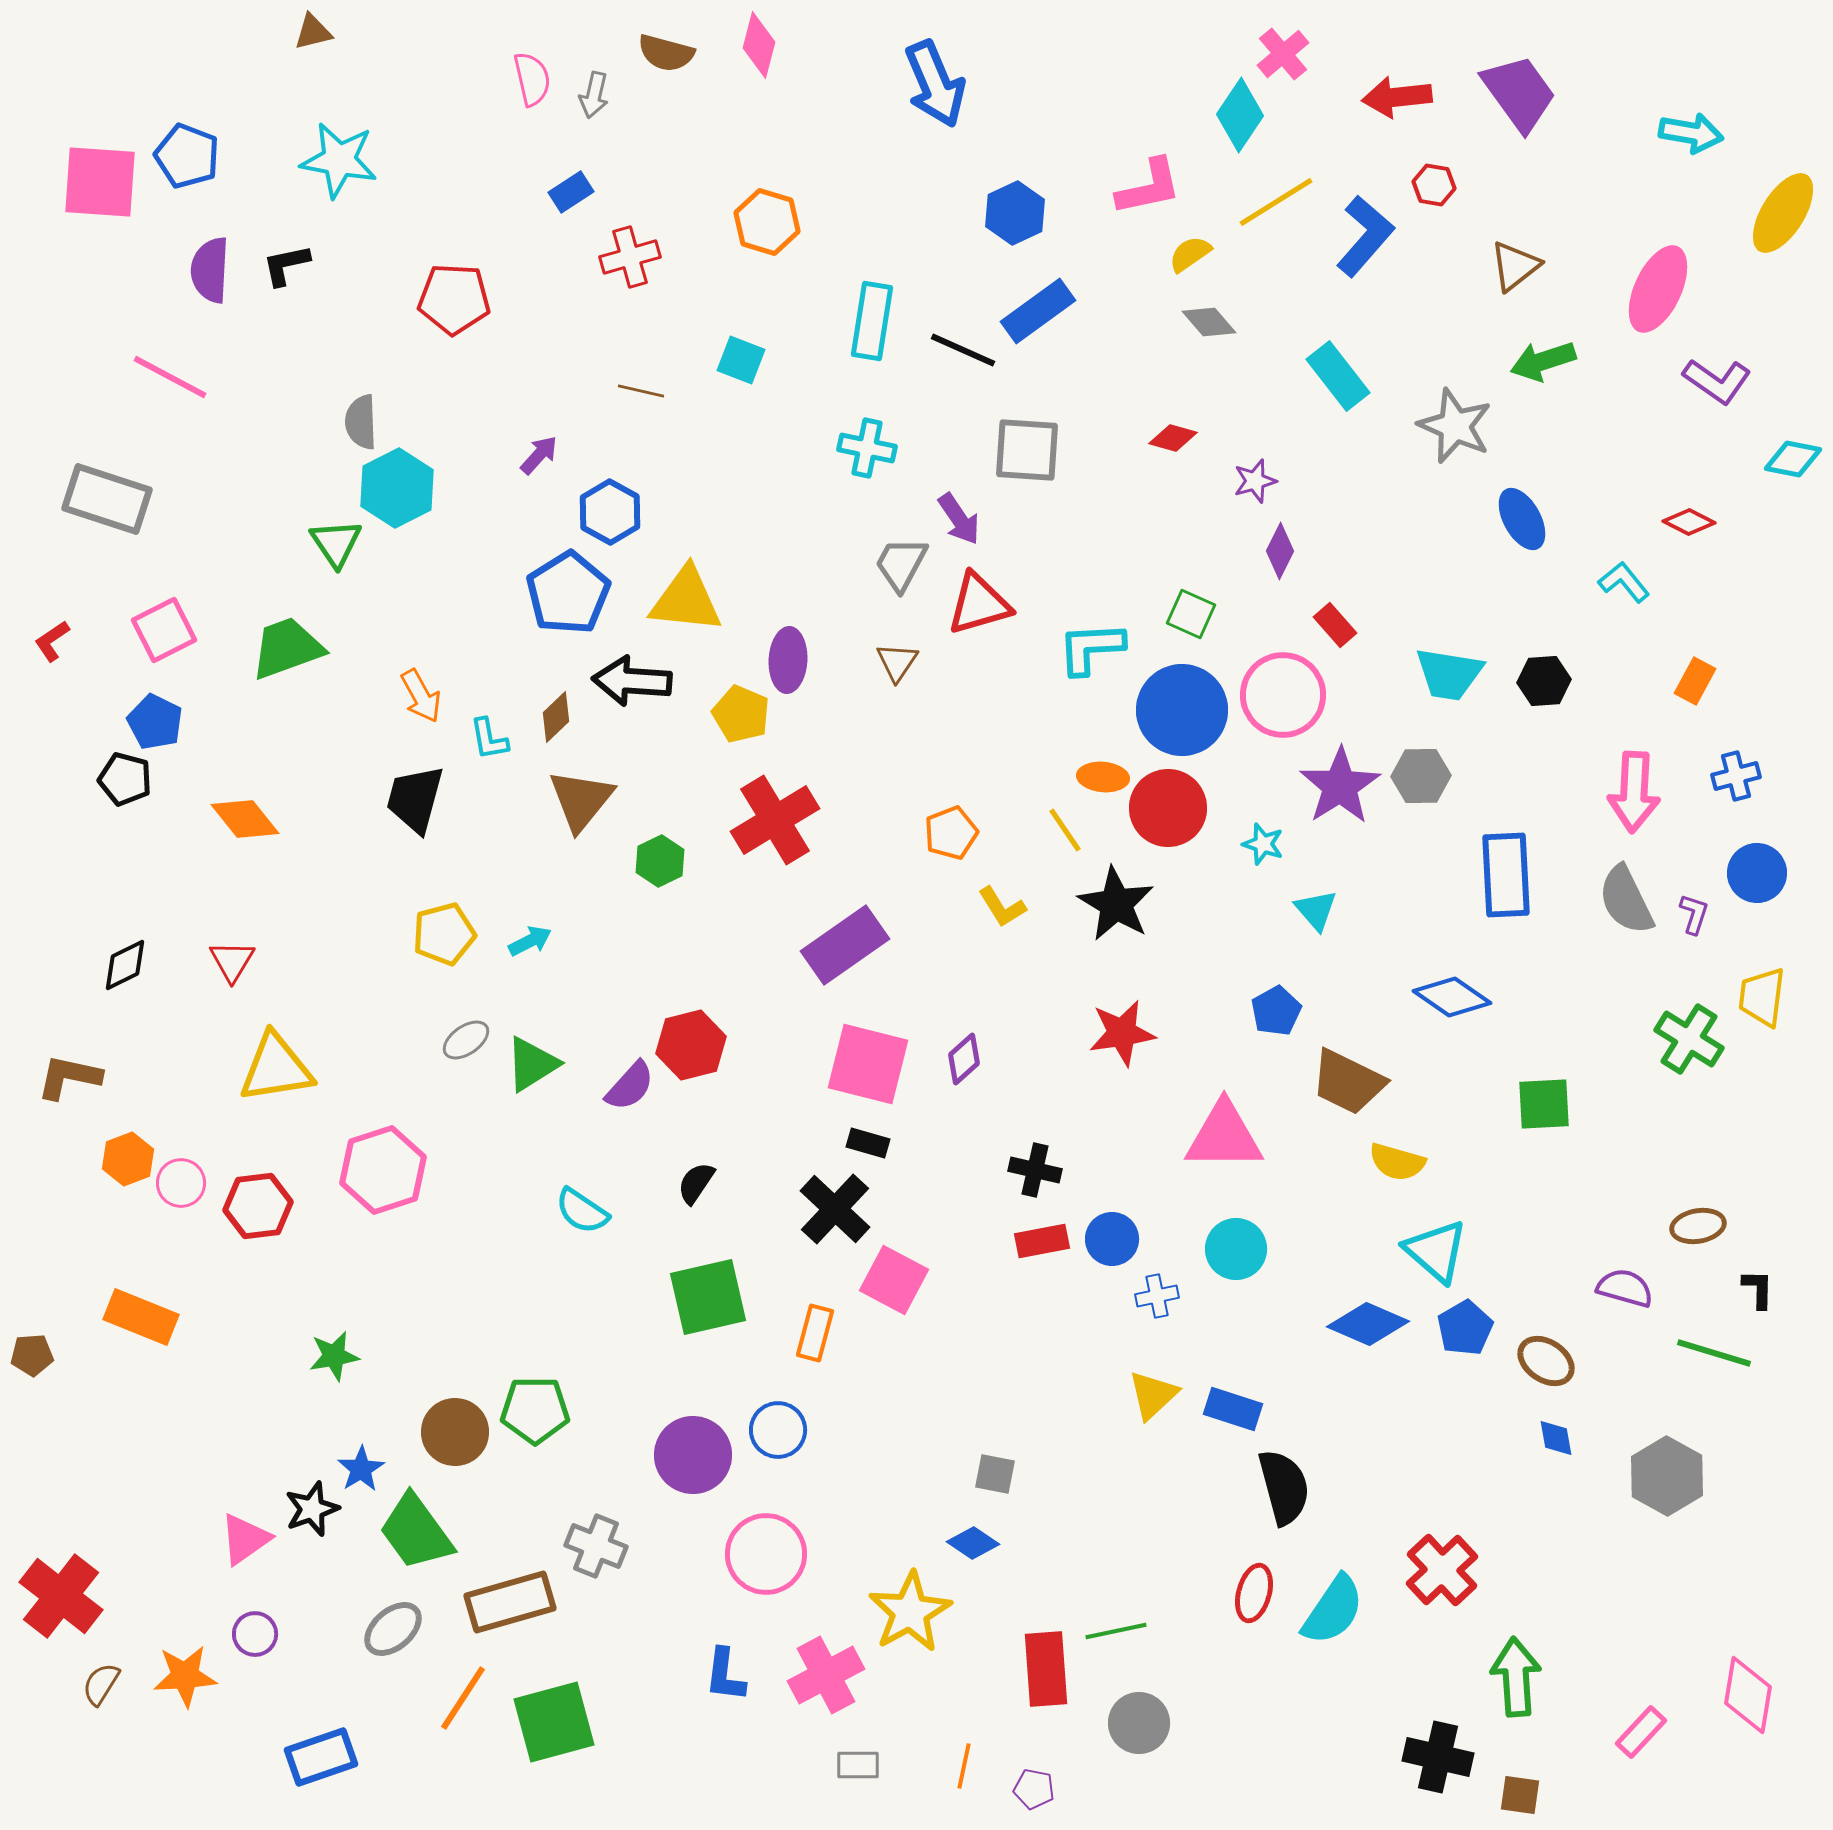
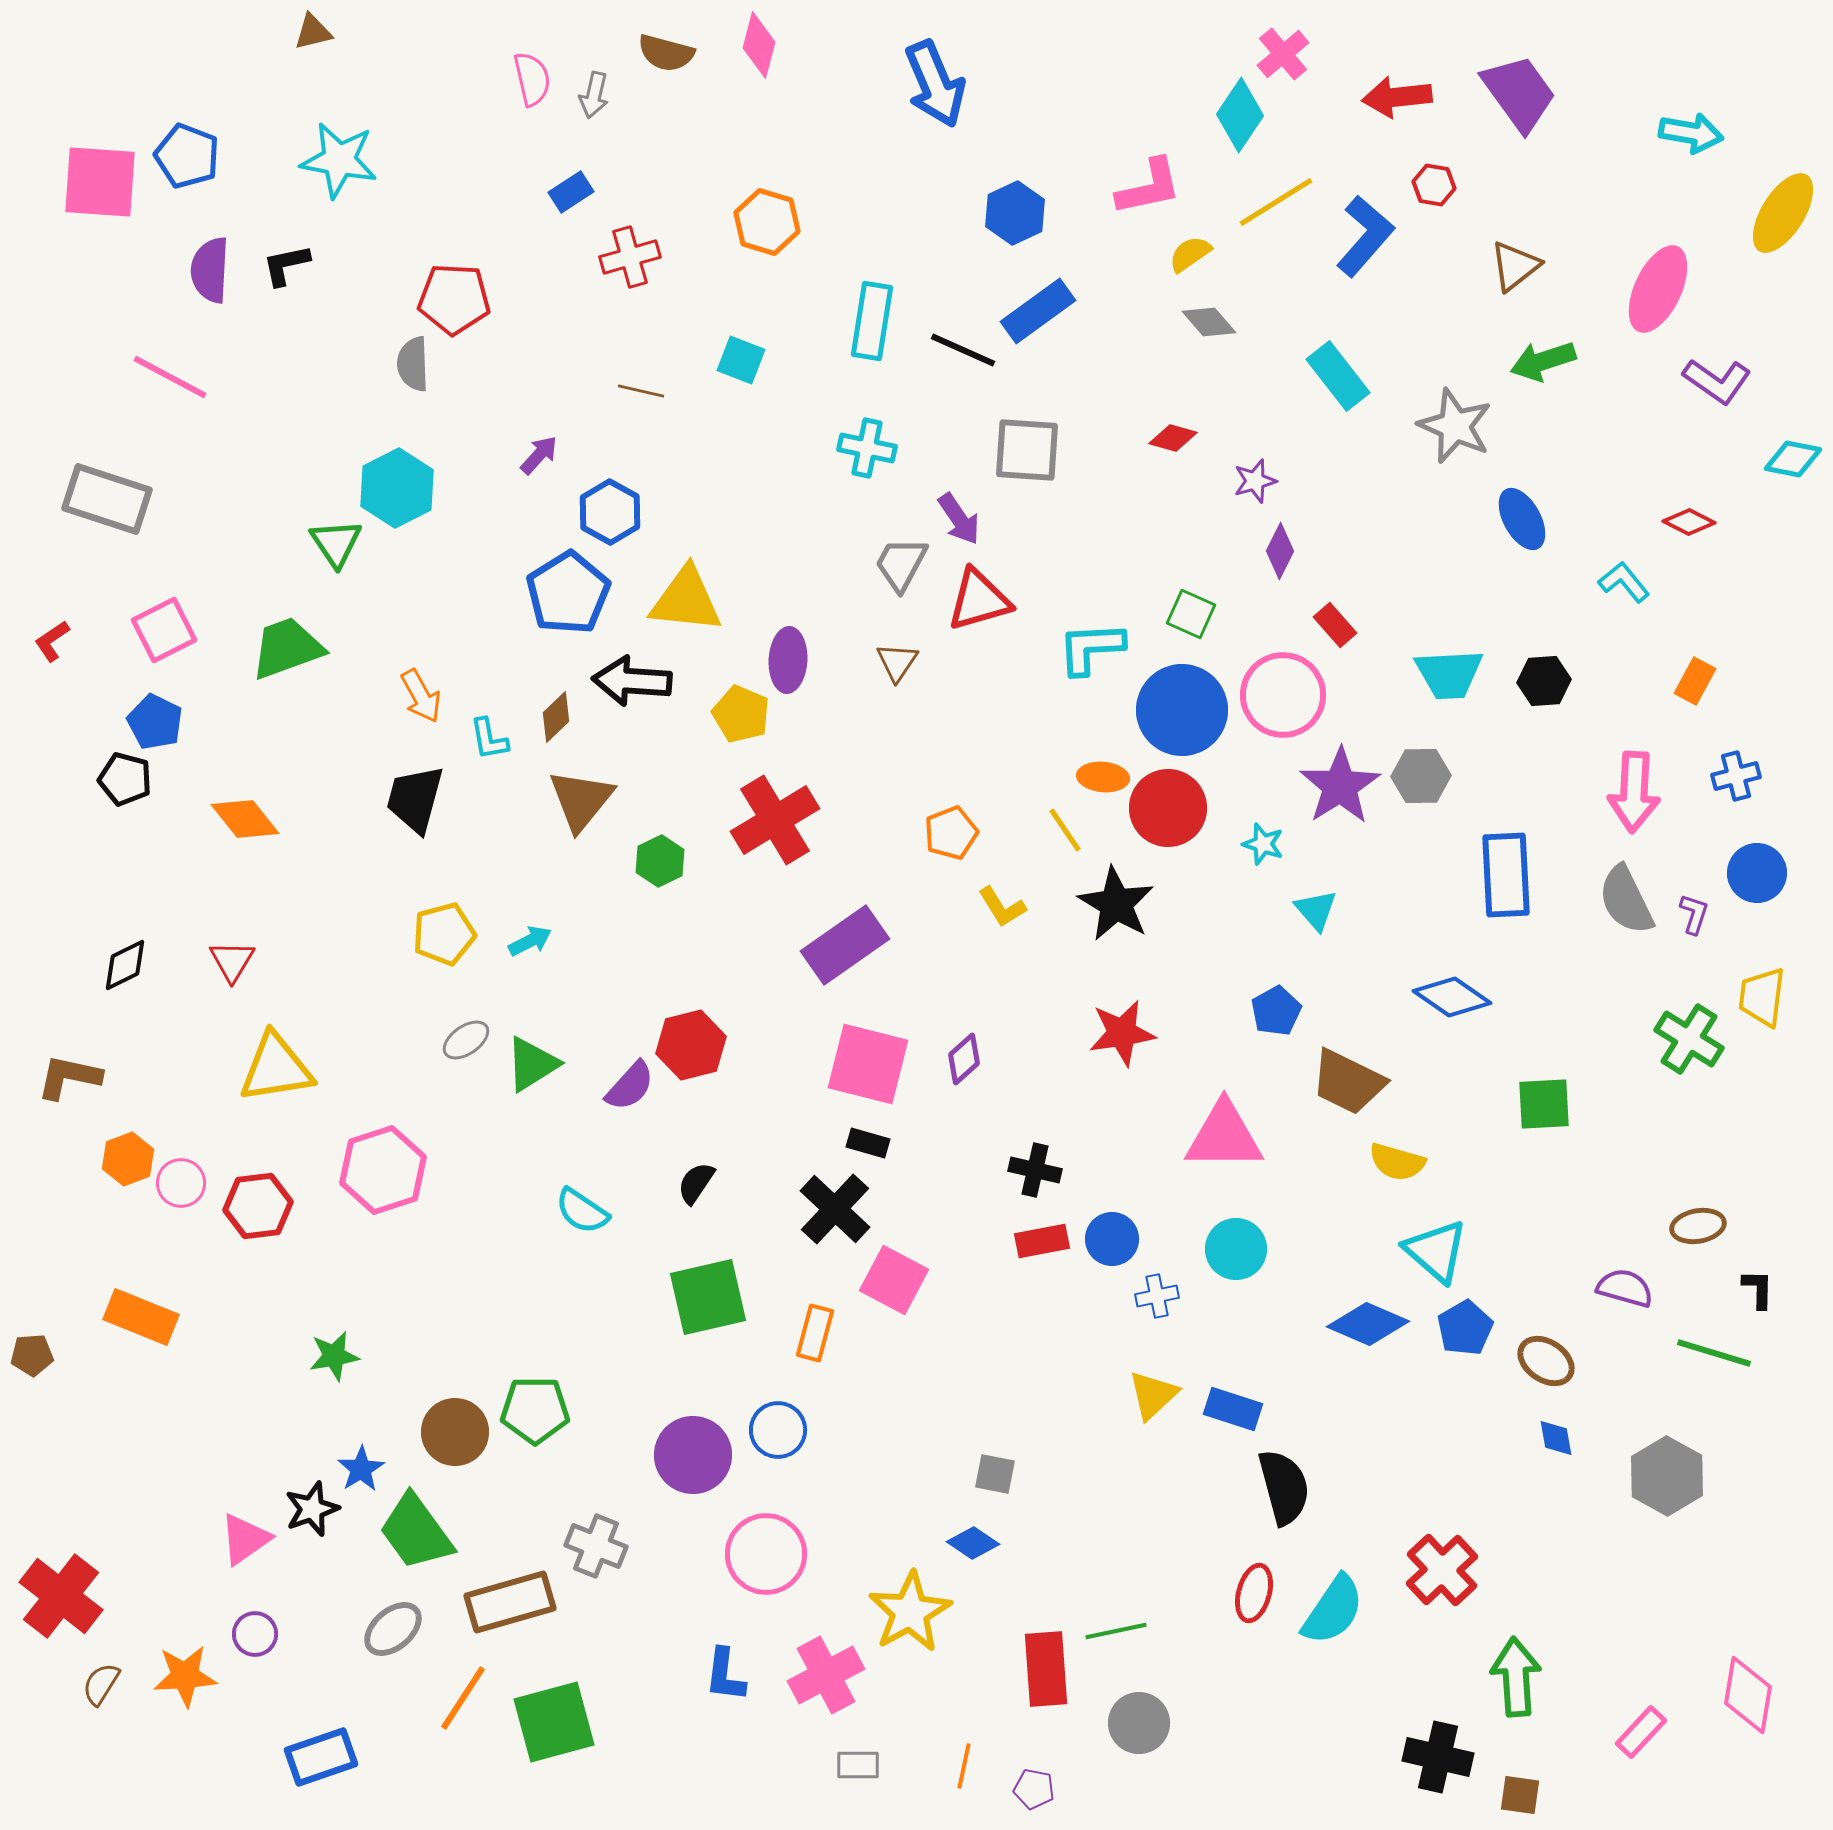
gray semicircle at (361, 422): moved 52 px right, 58 px up
red triangle at (979, 604): moved 4 px up
cyan trapezoid at (1449, 674): rotated 12 degrees counterclockwise
